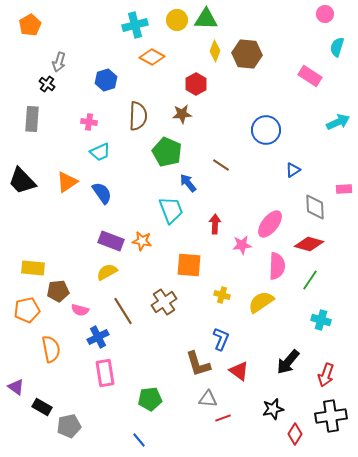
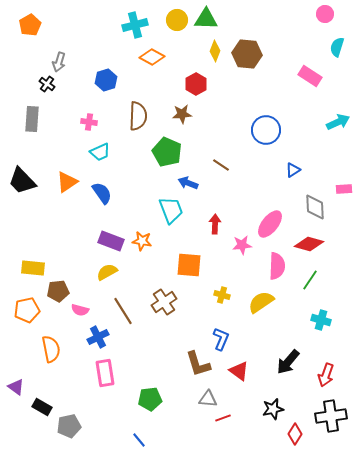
blue arrow at (188, 183): rotated 30 degrees counterclockwise
